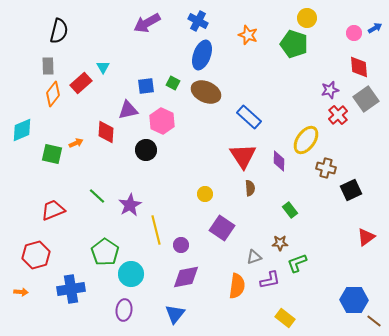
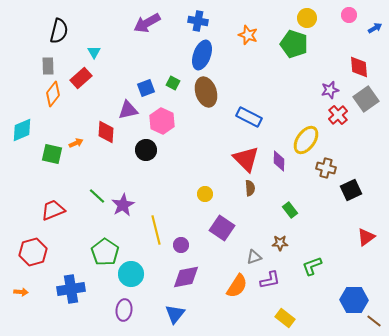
blue cross at (198, 21): rotated 18 degrees counterclockwise
pink circle at (354, 33): moved 5 px left, 18 px up
cyan triangle at (103, 67): moved 9 px left, 15 px up
red rectangle at (81, 83): moved 5 px up
blue square at (146, 86): moved 2 px down; rotated 12 degrees counterclockwise
brown ellipse at (206, 92): rotated 48 degrees clockwise
blue rectangle at (249, 117): rotated 15 degrees counterclockwise
red triangle at (243, 156): moved 3 px right, 3 px down; rotated 12 degrees counterclockwise
purple star at (130, 205): moved 7 px left
red hexagon at (36, 255): moved 3 px left, 3 px up
green L-shape at (297, 263): moved 15 px right, 3 px down
orange semicircle at (237, 286): rotated 25 degrees clockwise
